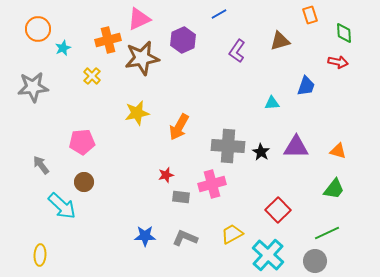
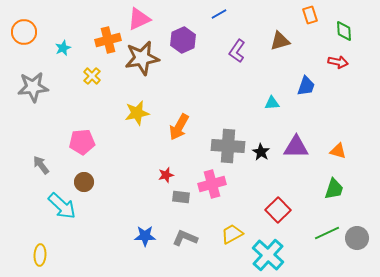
orange circle: moved 14 px left, 3 px down
green diamond: moved 2 px up
green trapezoid: rotated 20 degrees counterclockwise
gray circle: moved 42 px right, 23 px up
